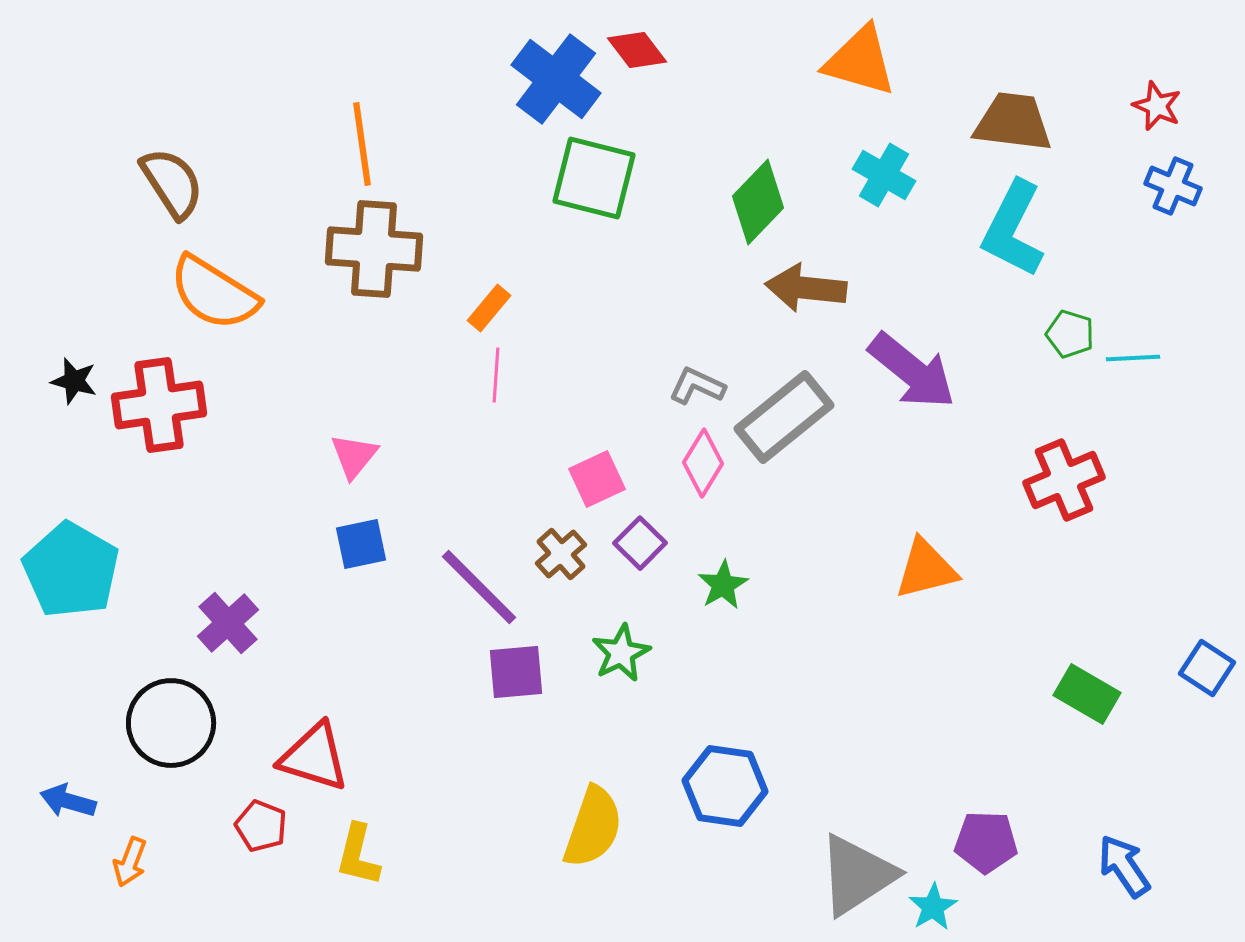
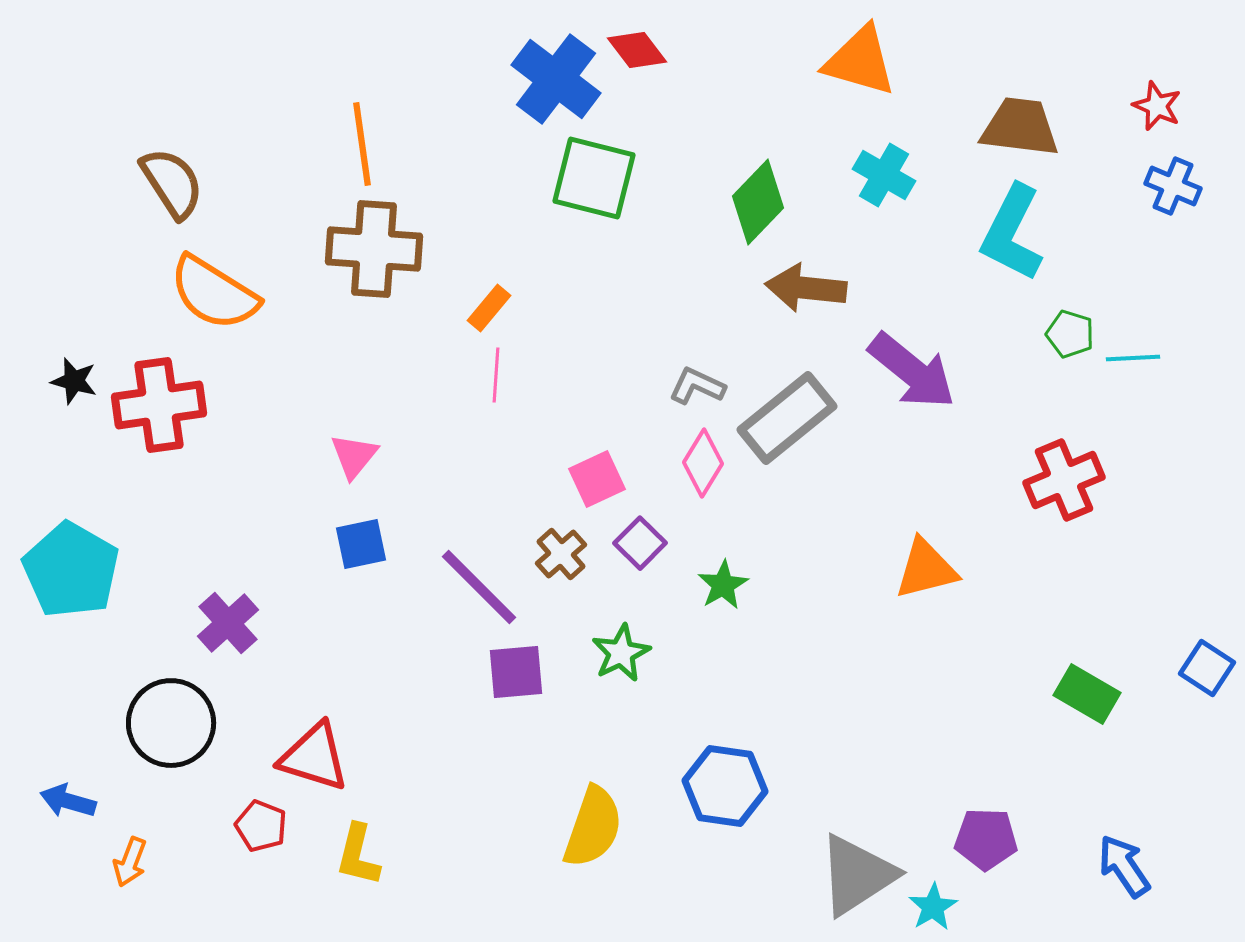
brown trapezoid at (1013, 122): moved 7 px right, 5 px down
cyan L-shape at (1013, 229): moved 1 px left, 4 px down
gray rectangle at (784, 417): moved 3 px right, 1 px down
purple pentagon at (986, 842): moved 3 px up
